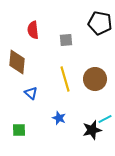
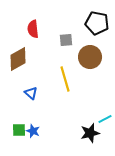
black pentagon: moved 3 px left
red semicircle: moved 1 px up
brown diamond: moved 1 px right, 3 px up; rotated 55 degrees clockwise
brown circle: moved 5 px left, 22 px up
blue star: moved 26 px left, 13 px down
black star: moved 2 px left, 3 px down
